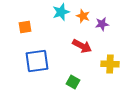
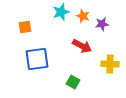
blue square: moved 2 px up
